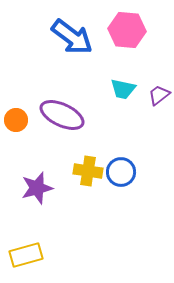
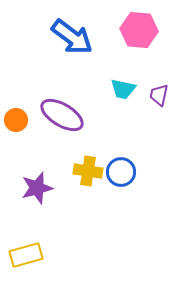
pink hexagon: moved 12 px right
purple trapezoid: rotated 40 degrees counterclockwise
purple ellipse: rotated 6 degrees clockwise
